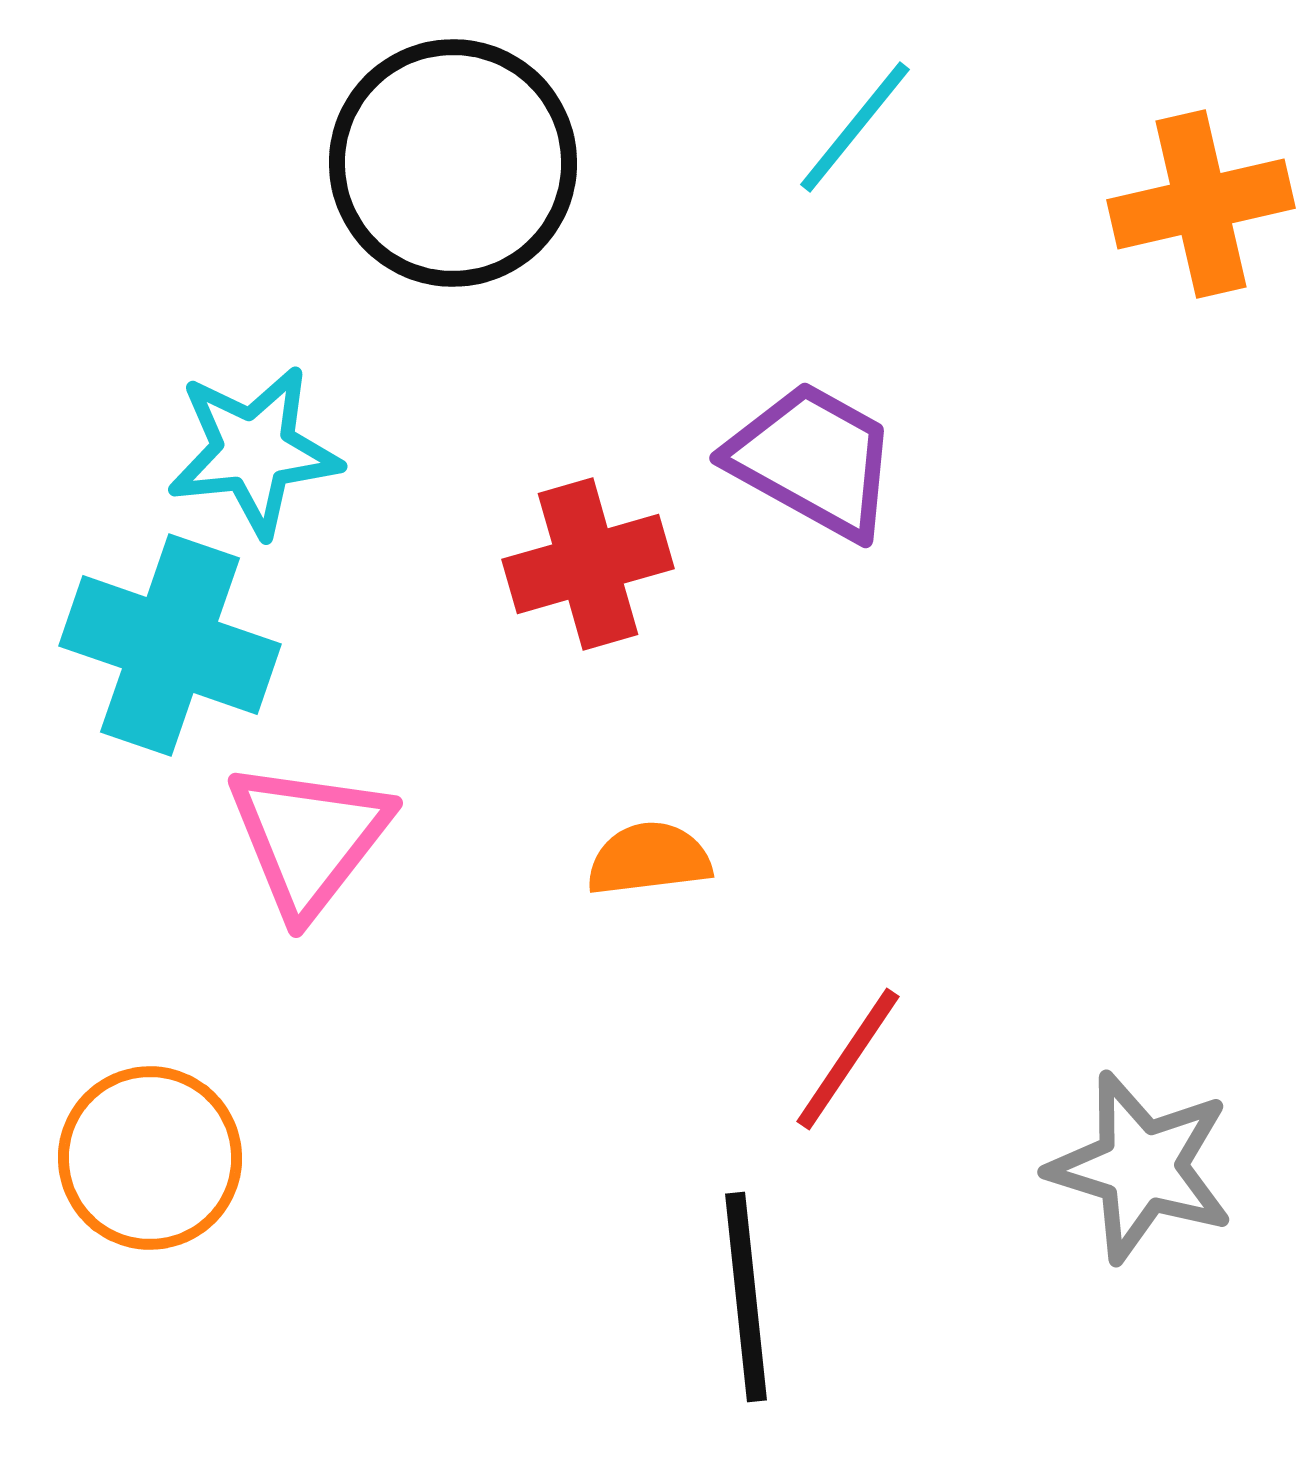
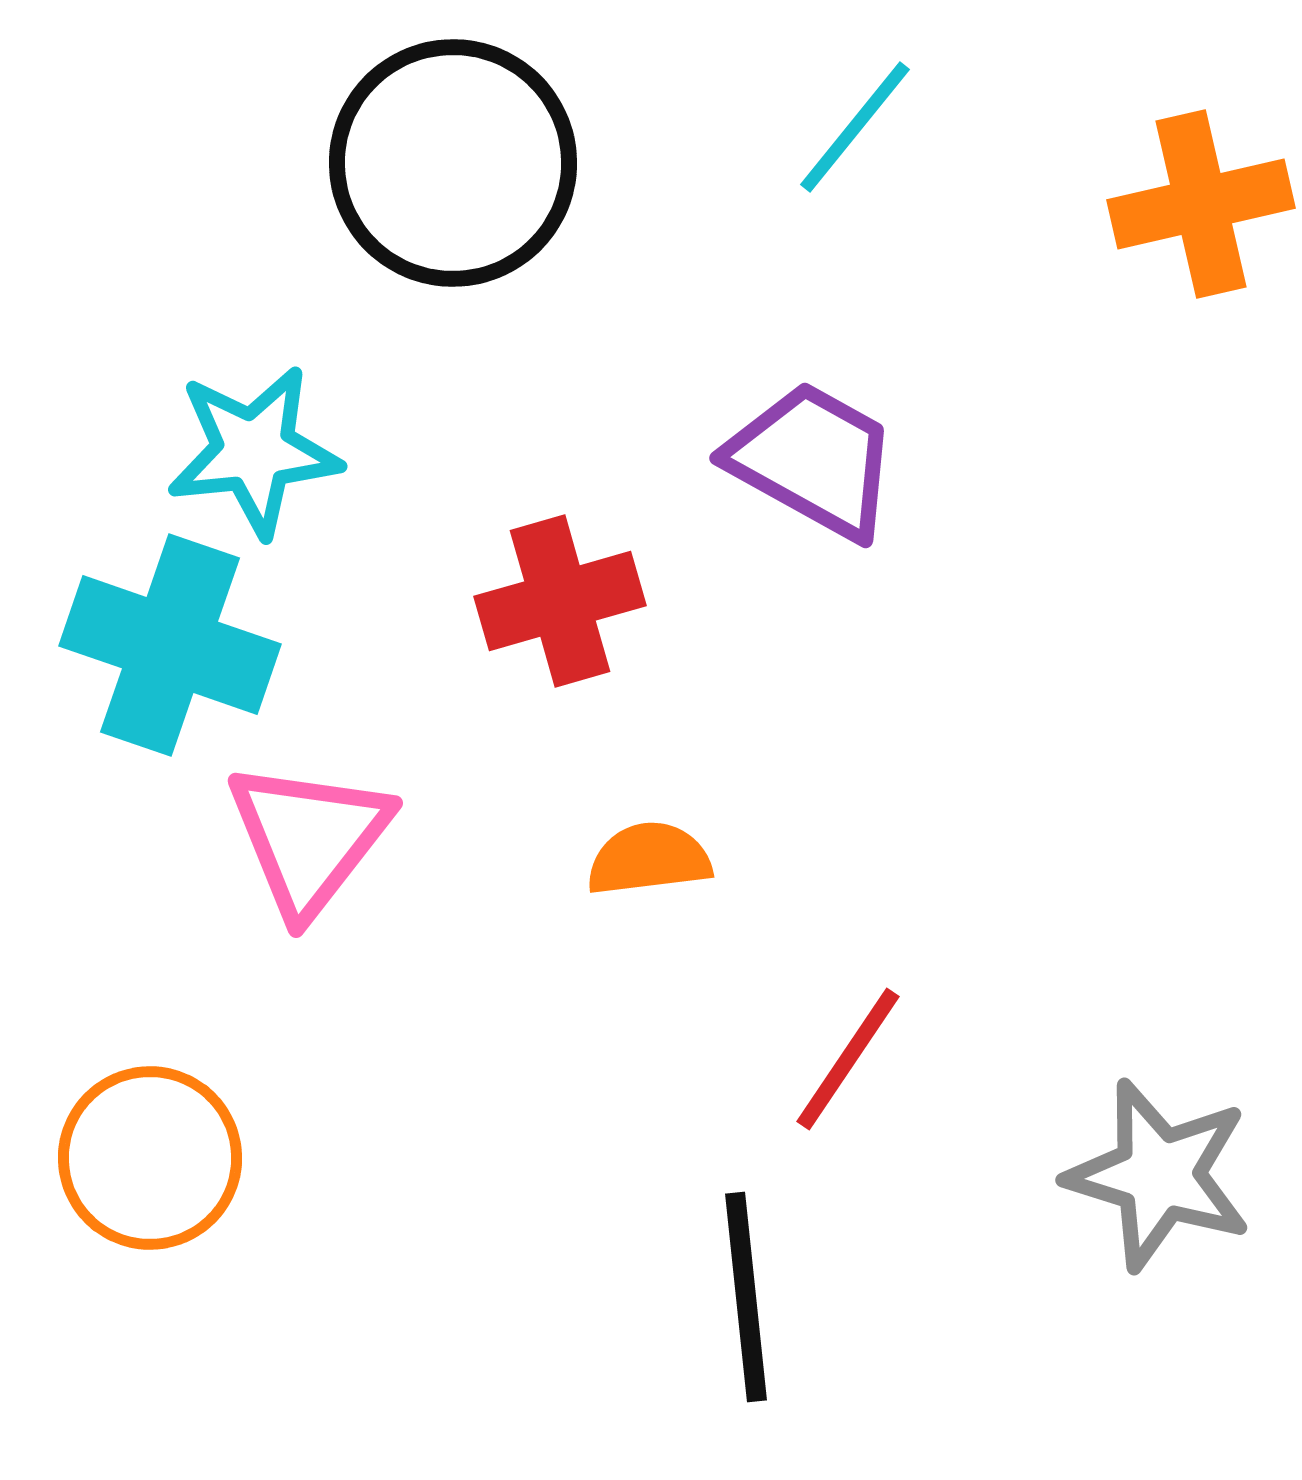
red cross: moved 28 px left, 37 px down
gray star: moved 18 px right, 8 px down
